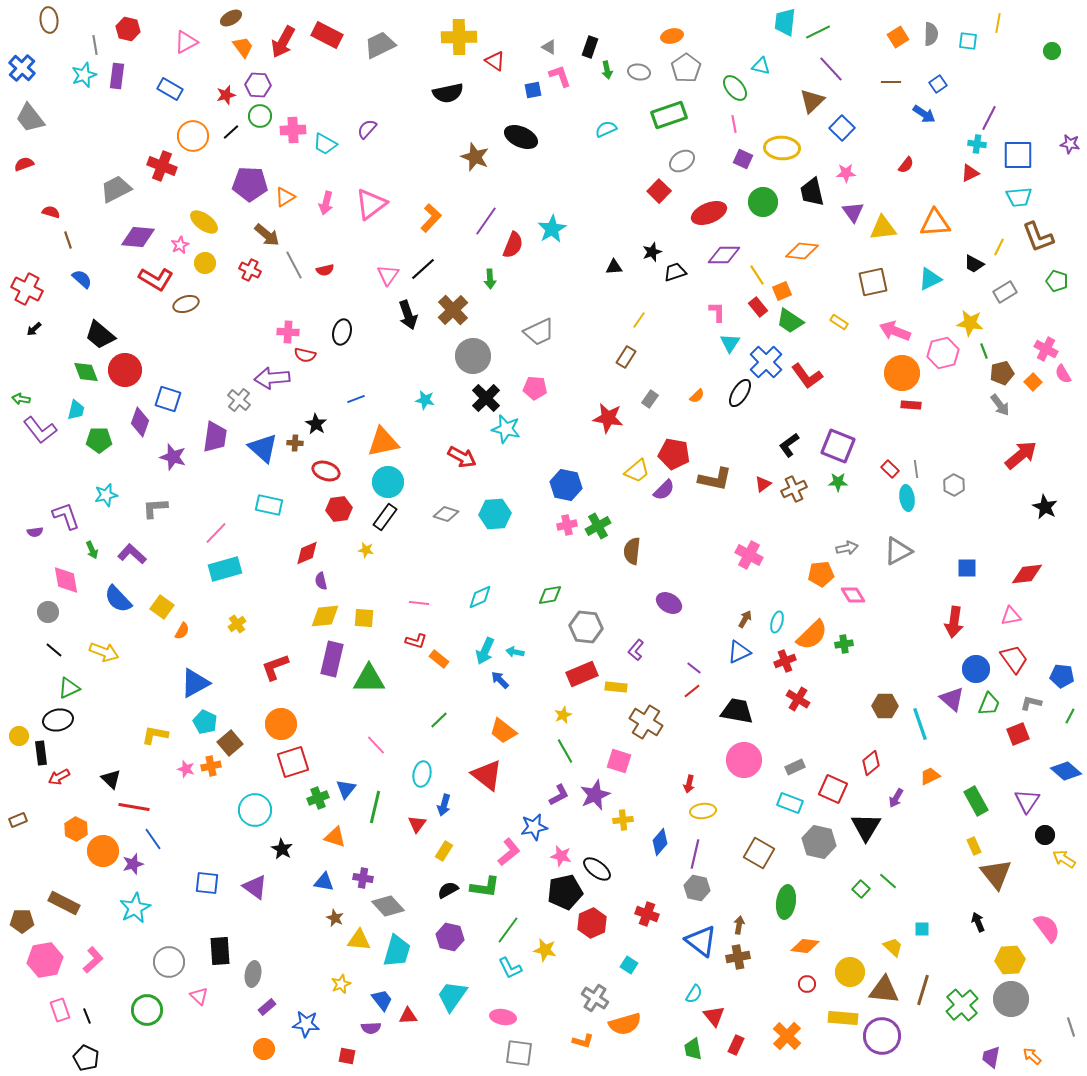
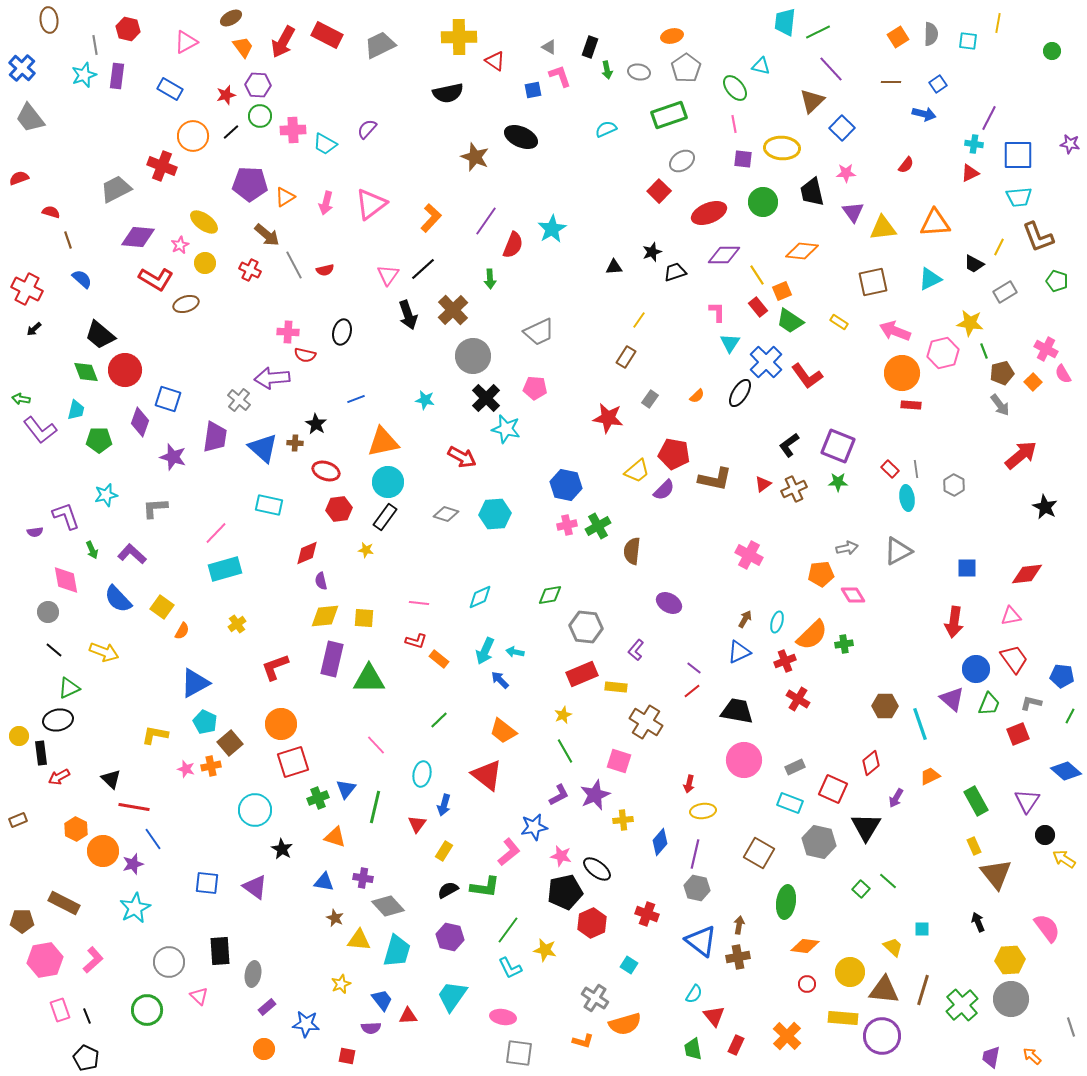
blue arrow at (924, 114): rotated 20 degrees counterclockwise
cyan cross at (977, 144): moved 3 px left
purple square at (743, 159): rotated 18 degrees counterclockwise
red semicircle at (24, 164): moved 5 px left, 14 px down
